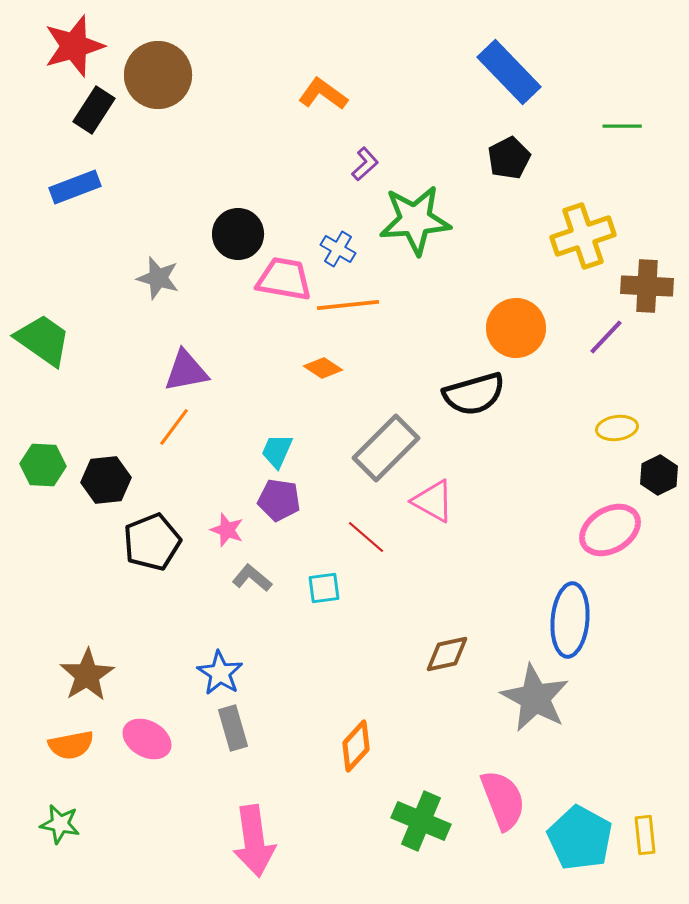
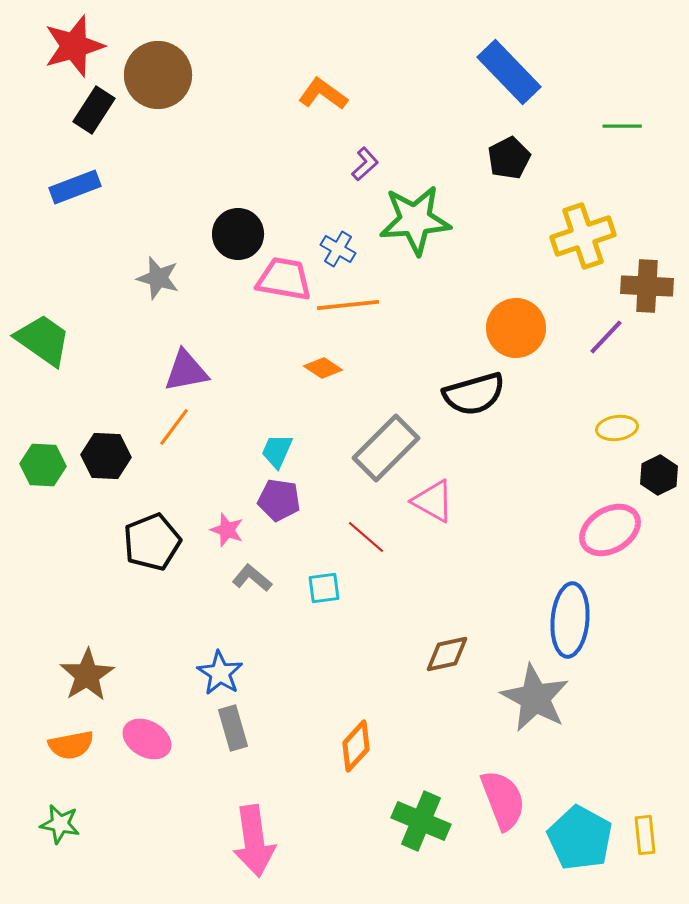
black hexagon at (106, 480): moved 24 px up; rotated 9 degrees clockwise
